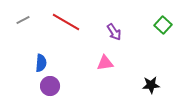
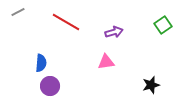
gray line: moved 5 px left, 8 px up
green square: rotated 12 degrees clockwise
purple arrow: rotated 72 degrees counterclockwise
pink triangle: moved 1 px right, 1 px up
black star: rotated 12 degrees counterclockwise
